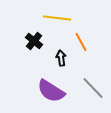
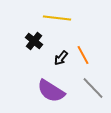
orange line: moved 2 px right, 13 px down
black arrow: rotated 133 degrees counterclockwise
